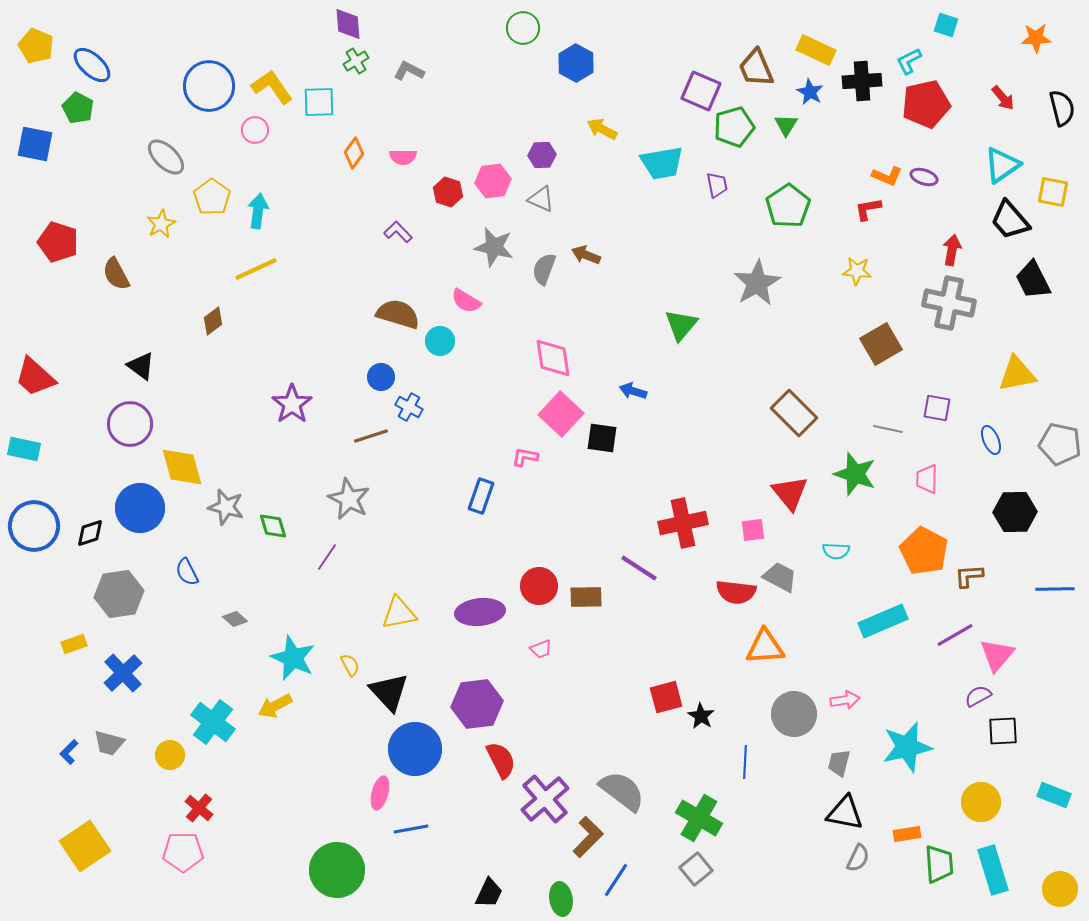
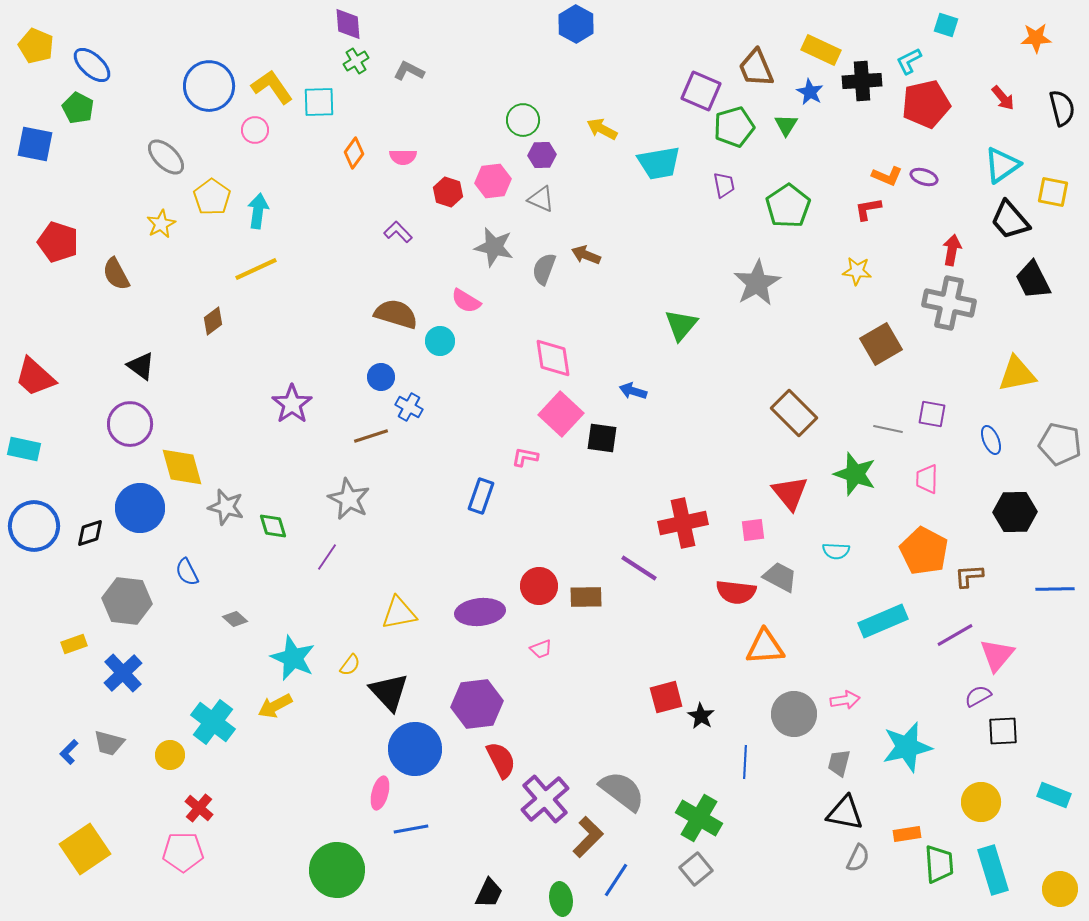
green circle at (523, 28): moved 92 px down
yellow rectangle at (816, 50): moved 5 px right
blue hexagon at (576, 63): moved 39 px up
cyan trapezoid at (662, 163): moved 3 px left
purple trapezoid at (717, 185): moved 7 px right
brown semicircle at (398, 314): moved 2 px left
purple square at (937, 408): moved 5 px left, 6 px down
gray hexagon at (119, 594): moved 8 px right, 7 px down; rotated 15 degrees clockwise
yellow semicircle at (350, 665): rotated 65 degrees clockwise
yellow square at (85, 846): moved 3 px down
